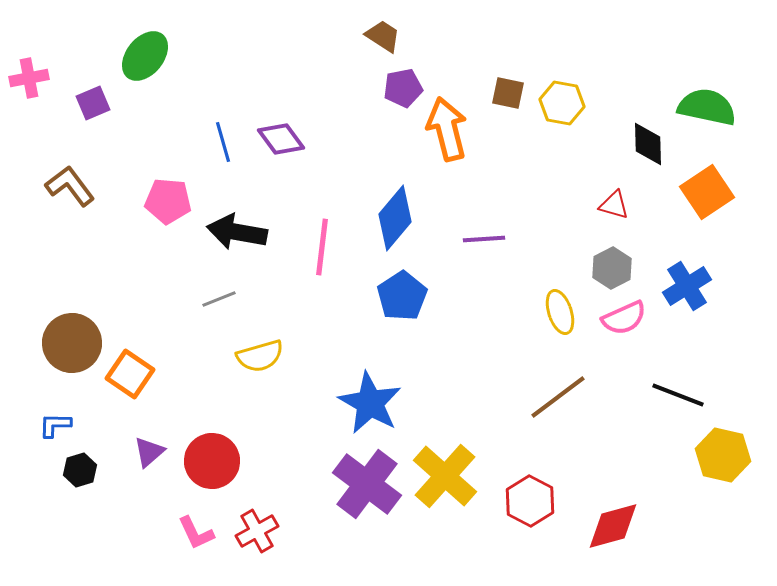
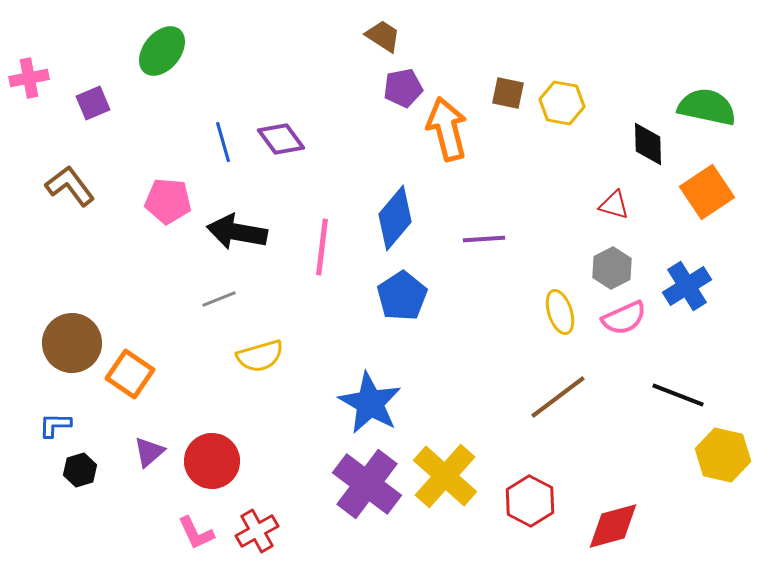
green ellipse at (145, 56): moved 17 px right, 5 px up
